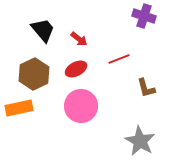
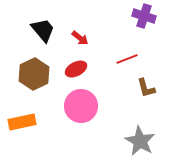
red arrow: moved 1 px right, 1 px up
red line: moved 8 px right
orange rectangle: moved 3 px right, 14 px down
